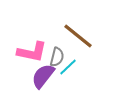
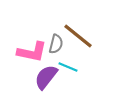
gray semicircle: moved 1 px left, 13 px up
cyan line: rotated 66 degrees clockwise
purple semicircle: moved 3 px right, 1 px down
